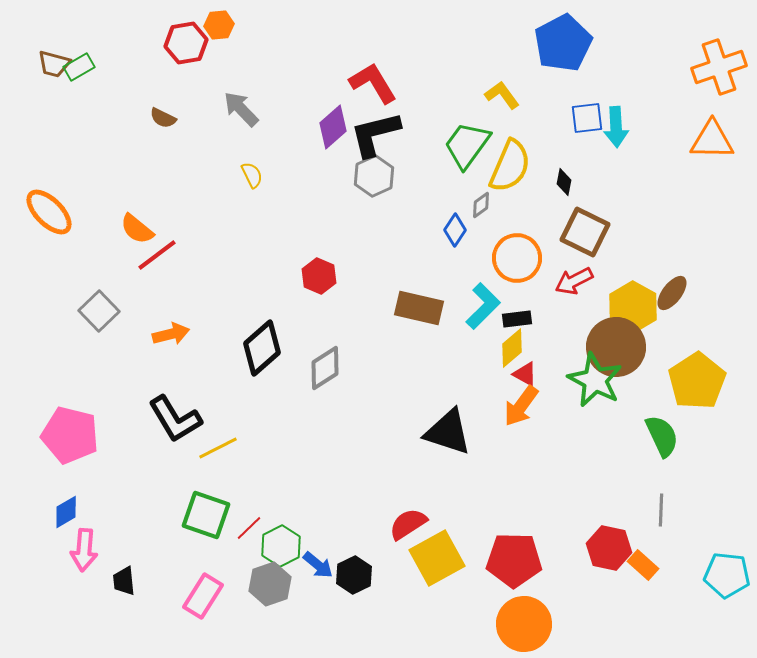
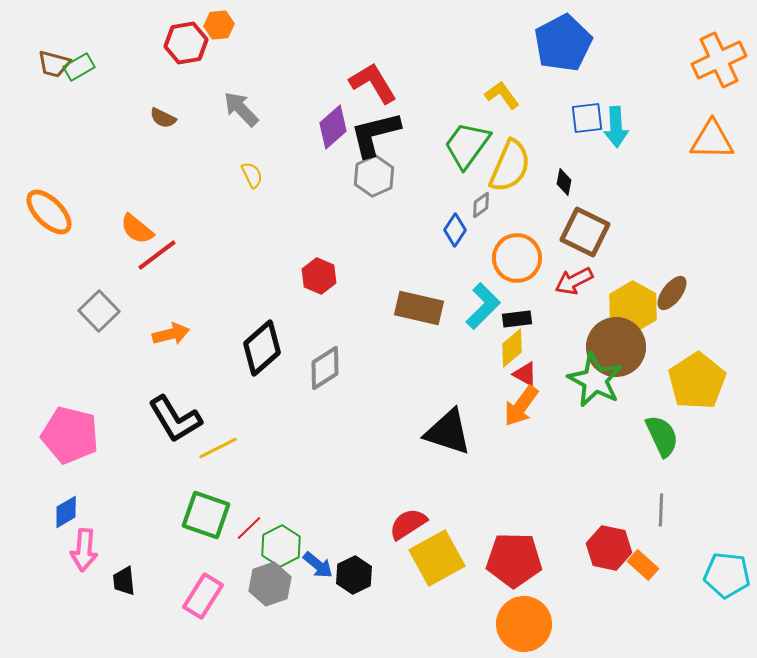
orange cross at (719, 67): moved 7 px up; rotated 6 degrees counterclockwise
